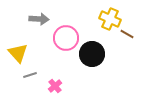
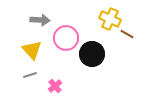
gray arrow: moved 1 px right, 1 px down
yellow triangle: moved 14 px right, 3 px up
